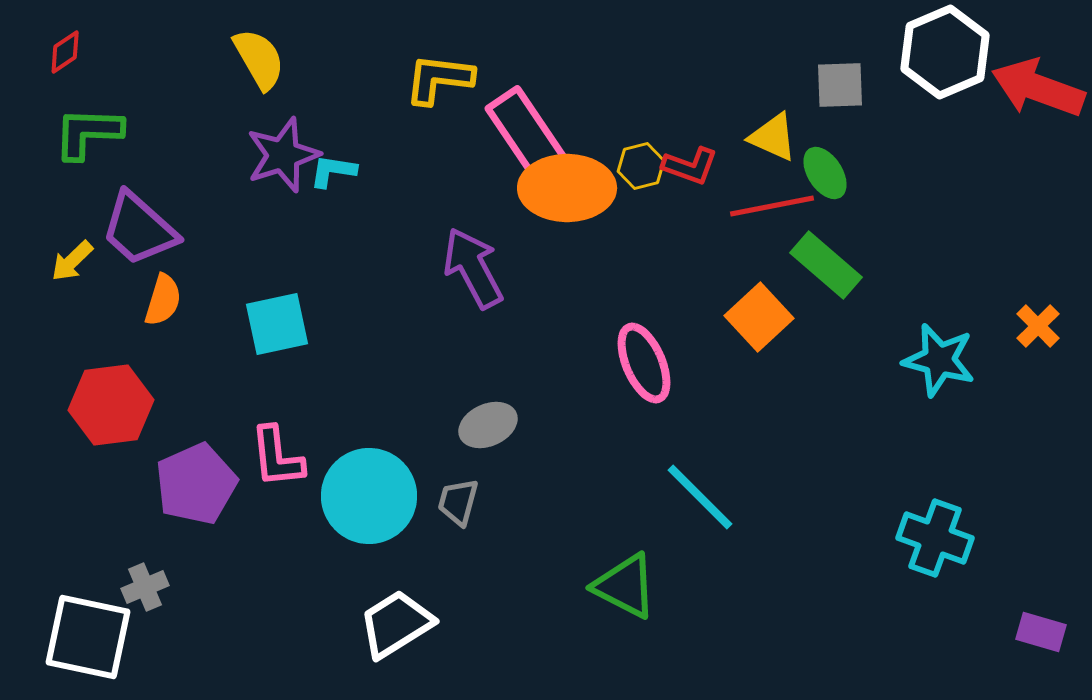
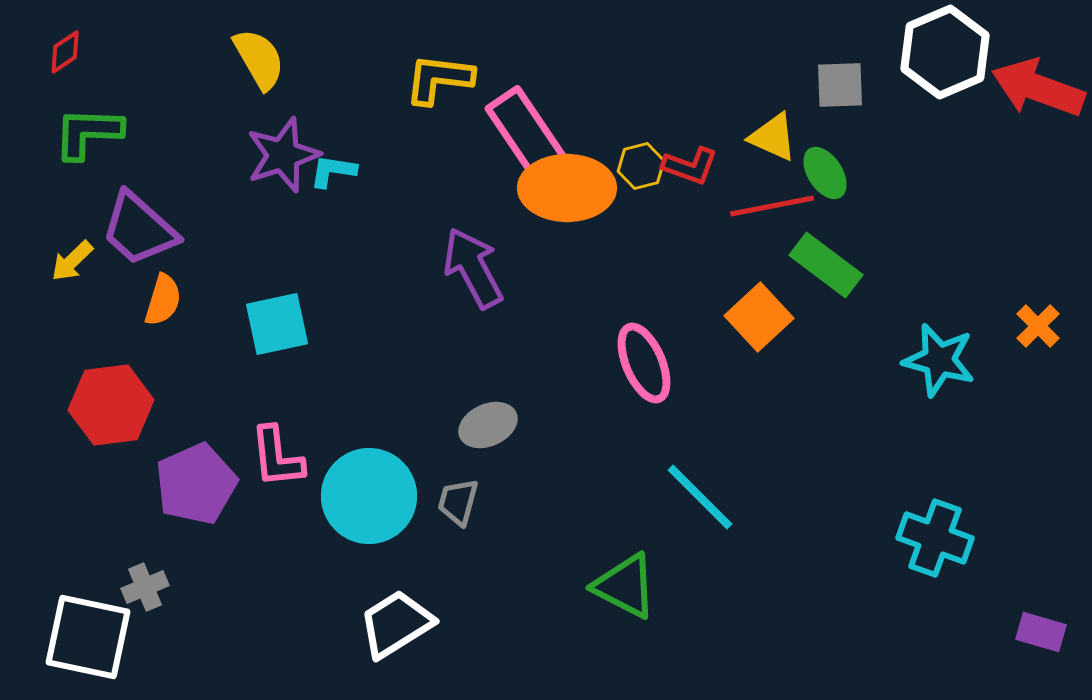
green rectangle: rotated 4 degrees counterclockwise
